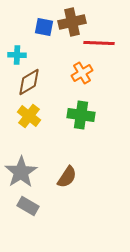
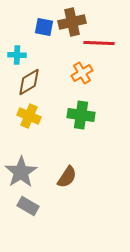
yellow cross: rotated 15 degrees counterclockwise
